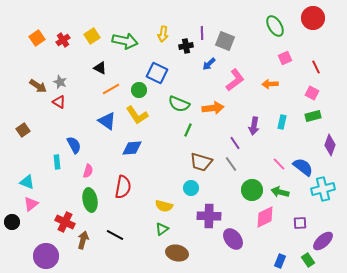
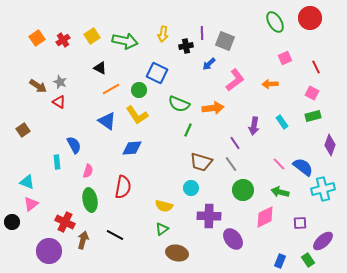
red circle at (313, 18): moved 3 px left
green ellipse at (275, 26): moved 4 px up
cyan rectangle at (282, 122): rotated 48 degrees counterclockwise
green circle at (252, 190): moved 9 px left
purple circle at (46, 256): moved 3 px right, 5 px up
